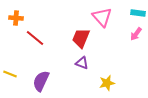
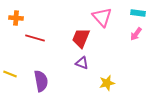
red line: rotated 24 degrees counterclockwise
purple semicircle: rotated 145 degrees clockwise
